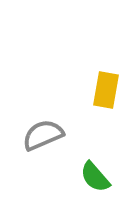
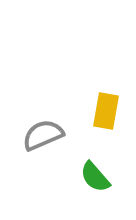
yellow rectangle: moved 21 px down
